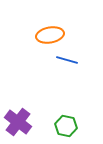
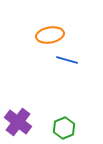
green hexagon: moved 2 px left, 2 px down; rotated 25 degrees clockwise
